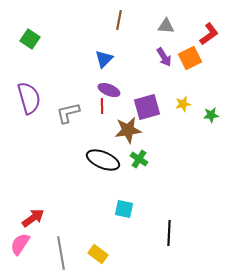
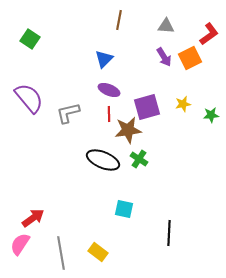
purple semicircle: rotated 24 degrees counterclockwise
red line: moved 7 px right, 8 px down
yellow rectangle: moved 2 px up
